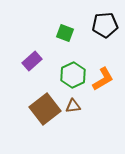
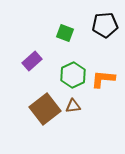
orange L-shape: rotated 145 degrees counterclockwise
